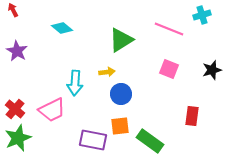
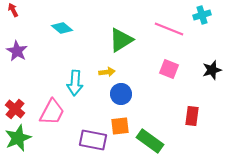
pink trapezoid: moved 2 px down; rotated 36 degrees counterclockwise
